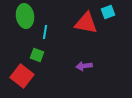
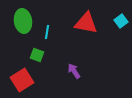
cyan square: moved 13 px right, 9 px down; rotated 16 degrees counterclockwise
green ellipse: moved 2 px left, 5 px down
cyan line: moved 2 px right
purple arrow: moved 10 px left, 5 px down; rotated 63 degrees clockwise
red square: moved 4 px down; rotated 20 degrees clockwise
